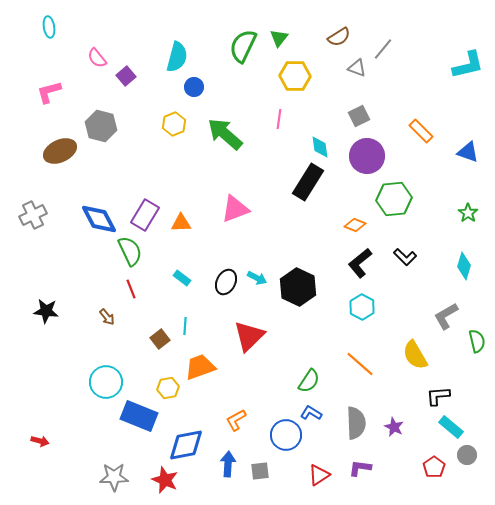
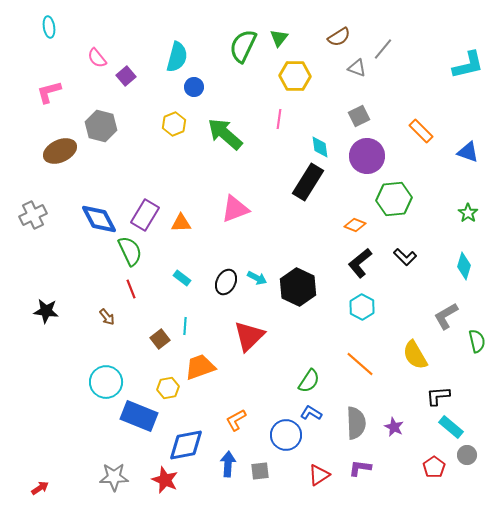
red arrow at (40, 441): moved 47 px down; rotated 48 degrees counterclockwise
